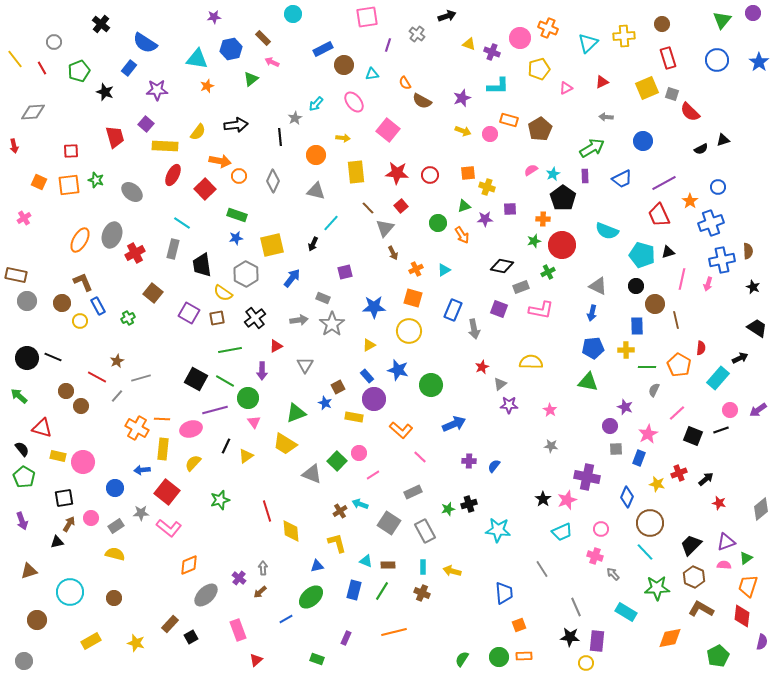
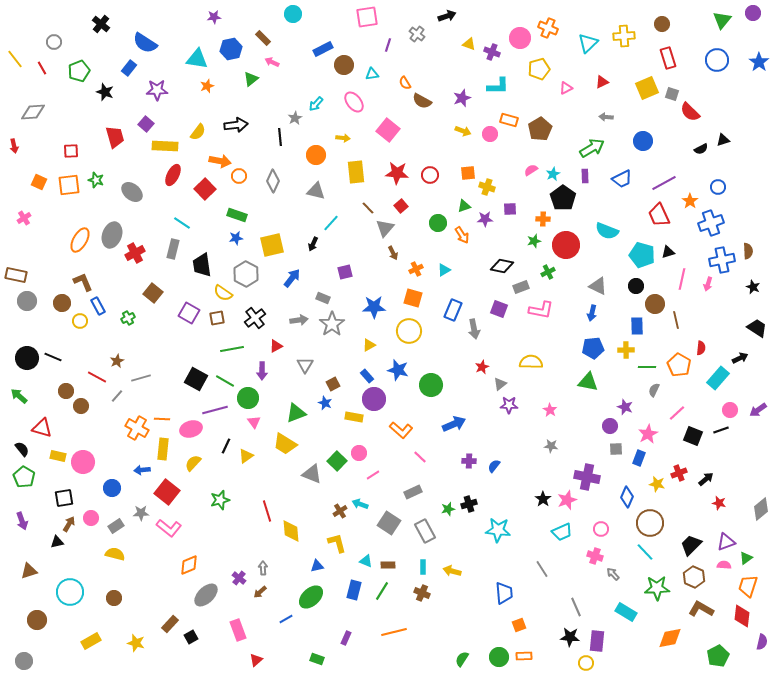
red circle at (562, 245): moved 4 px right
green line at (230, 350): moved 2 px right, 1 px up
brown square at (338, 387): moved 5 px left, 3 px up
blue circle at (115, 488): moved 3 px left
